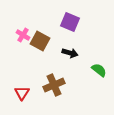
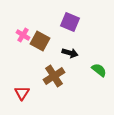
brown cross: moved 9 px up; rotated 10 degrees counterclockwise
